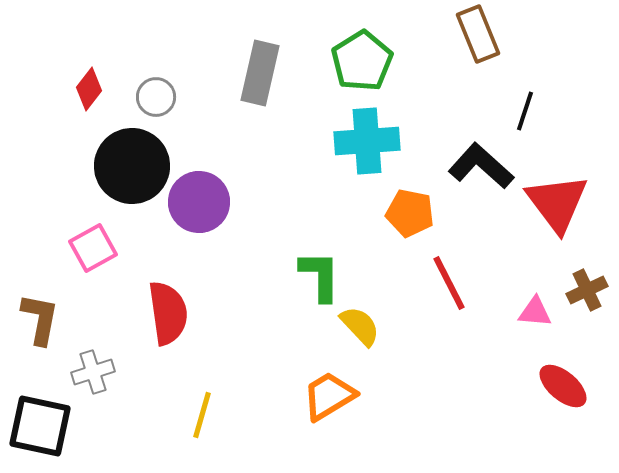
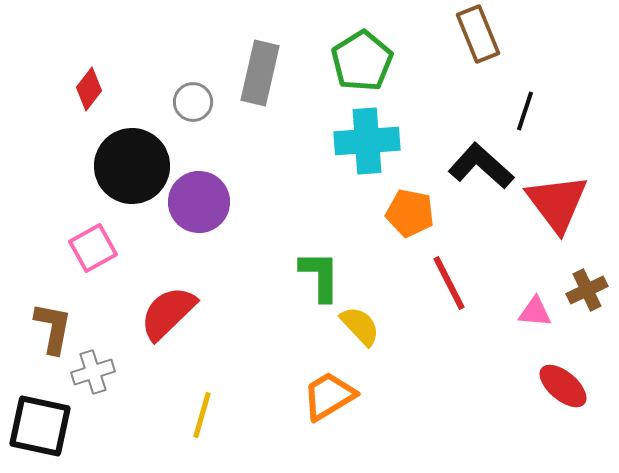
gray circle: moved 37 px right, 5 px down
red semicircle: rotated 126 degrees counterclockwise
brown L-shape: moved 13 px right, 9 px down
